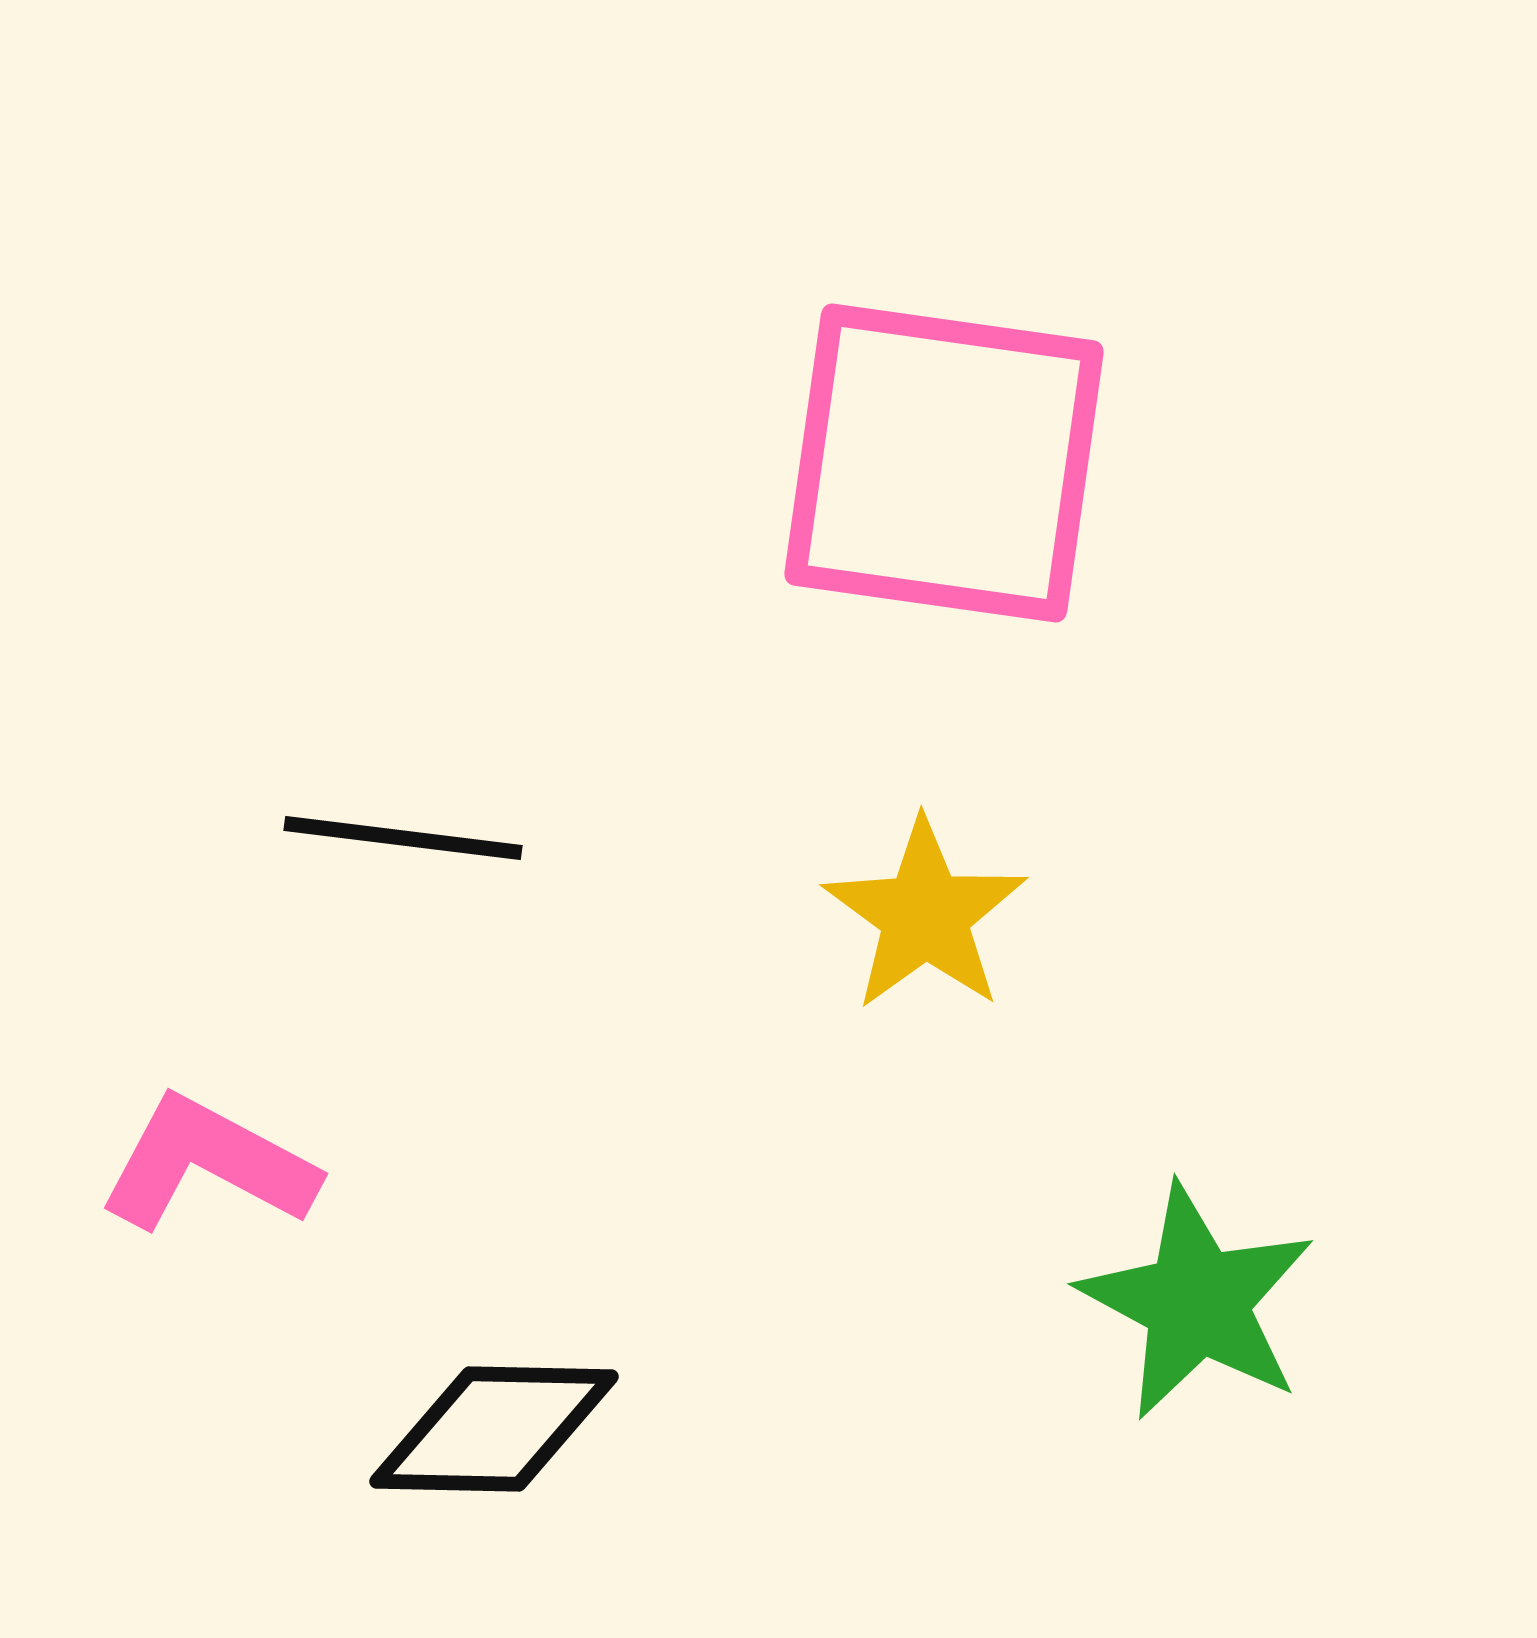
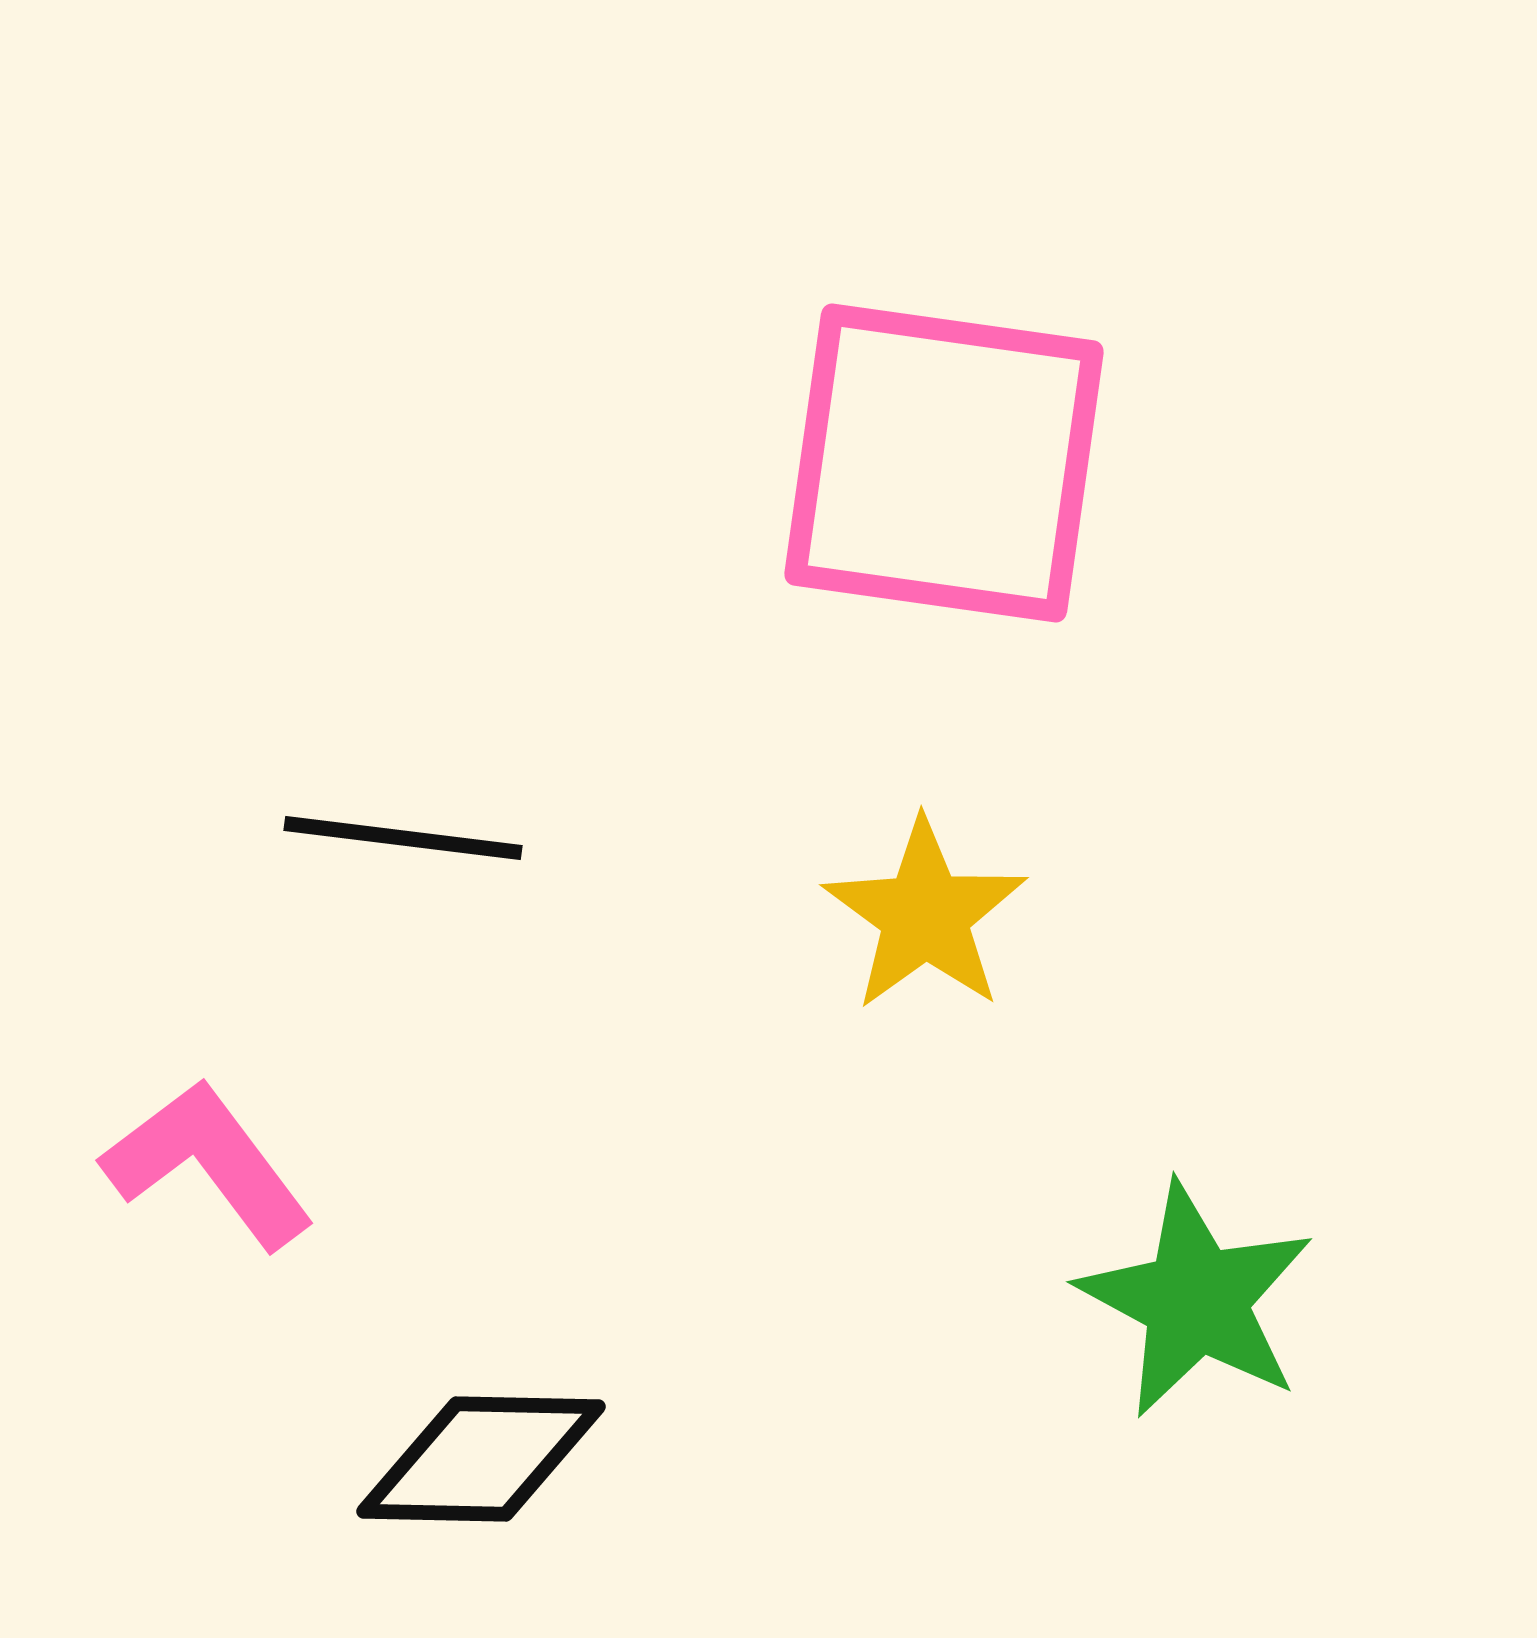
pink L-shape: rotated 25 degrees clockwise
green star: moved 1 px left, 2 px up
black diamond: moved 13 px left, 30 px down
